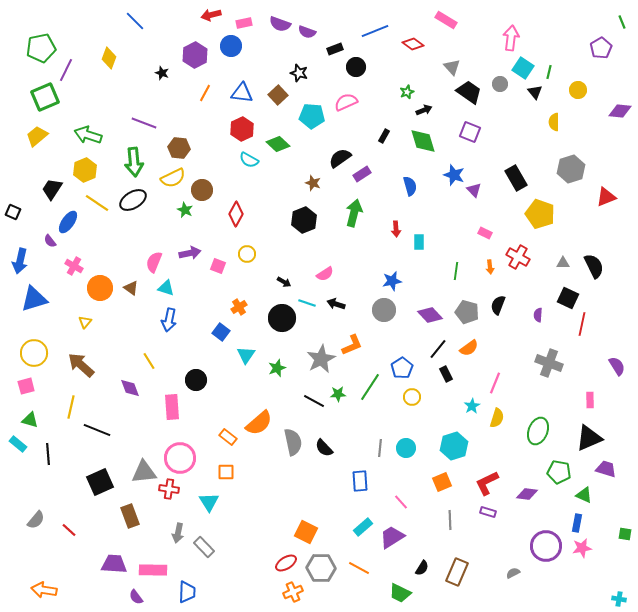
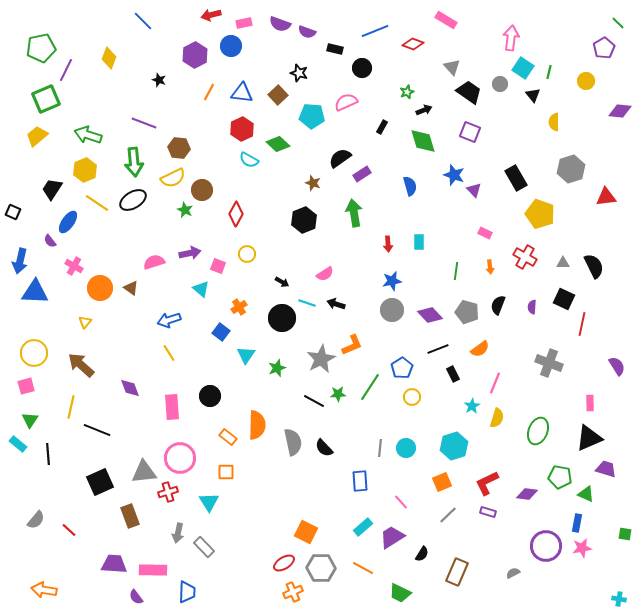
blue line at (135, 21): moved 8 px right
green line at (622, 22): moved 4 px left, 1 px down; rotated 24 degrees counterclockwise
red diamond at (413, 44): rotated 15 degrees counterclockwise
purple pentagon at (601, 48): moved 3 px right
black rectangle at (335, 49): rotated 35 degrees clockwise
black circle at (356, 67): moved 6 px right, 1 px down
black star at (162, 73): moved 3 px left, 7 px down
yellow circle at (578, 90): moved 8 px right, 9 px up
black triangle at (535, 92): moved 2 px left, 3 px down
orange line at (205, 93): moved 4 px right, 1 px up
green square at (45, 97): moved 1 px right, 2 px down
black rectangle at (384, 136): moved 2 px left, 9 px up
red triangle at (606, 197): rotated 15 degrees clockwise
green arrow at (354, 213): rotated 24 degrees counterclockwise
red arrow at (396, 229): moved 8 px left, 15 px down
red cross at (518, 257): moved 7 px right
pink semicircle at (154, 262): rotated 50 degrees clockwise
black arrow at (284, 282): moved 2 px left
cyan triangle at (166, 288): moved 35 px right, 1 px down; rotated 24 degrees clockwise
black square at (568, 298): moved 4 px left, 1 px down
blue triangle at (34, 299): moved 1 px right, 7 px up; rotated 20 degrees clockwise
gray circle at (384, 310): moved 8 px right
purple semicircle at (538, 315): moved 6 px left, 8 px up
blue arrow at (169, 320): rotated 60 degrees clockwise
orange semicircle at (469, 348): moved 11 px right, 1 px down
black line at (438, 349): rotated 30 degrees clockwise
yellow line at (149, 361): moved 20 px right, 8 px up
black rectangle at (446, 374): moved 7 px right
black circle at (196, 380): moved 14 px right, 16 px down
pink rectangle at (590, 400): moved 3 px down
green triangle at (30, 420): rotated 48 degrees clockwise
orange semicircle at (259, 423): moved 2 px left, 2 px down; rotated 48 degrees counterclockwise
green pentagon at (559, 472): moved 1 px right, 5 px down
red cross at (169, 489): moved 1 px left, 3 px down; rotated 24 degrees counterclockwise
green triangle at (584, 495): moved 2 px right, 1 px up
gray line at (450, 520): moved 2 px left, 5 px up; rotated 48 degrees clockwise
red ellipse at (286, 563): moved 2 px left
orange line at (359, 568): moved 4 px right
black semicircle at (422, 568): moved 14 px up
